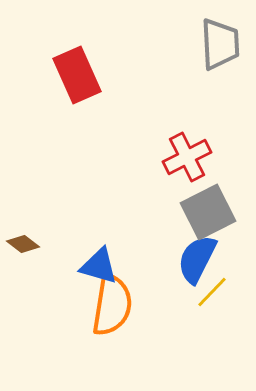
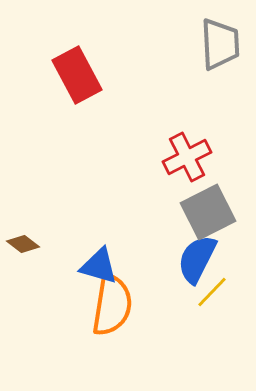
red rectangle: rotated 4 degrees counterclockwise
